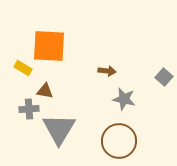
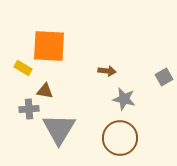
gray square: rotated 18 degrees clockwise
brown circle: moved 1 px right, 3 px up
